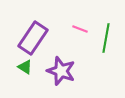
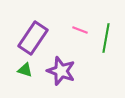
pink line: moved 1 px down
green triangle: moved 3 px down; rotated 14 degrees counterclockwise
